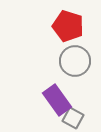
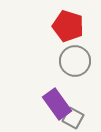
purple rectangle: moved 4 px down
